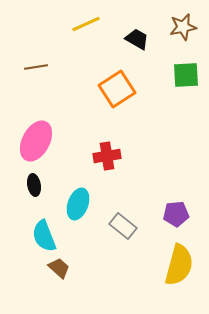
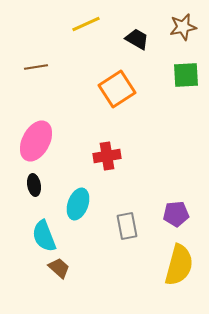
gray rectangle: moved 4 px right; rotated 40 degrees clockwise
